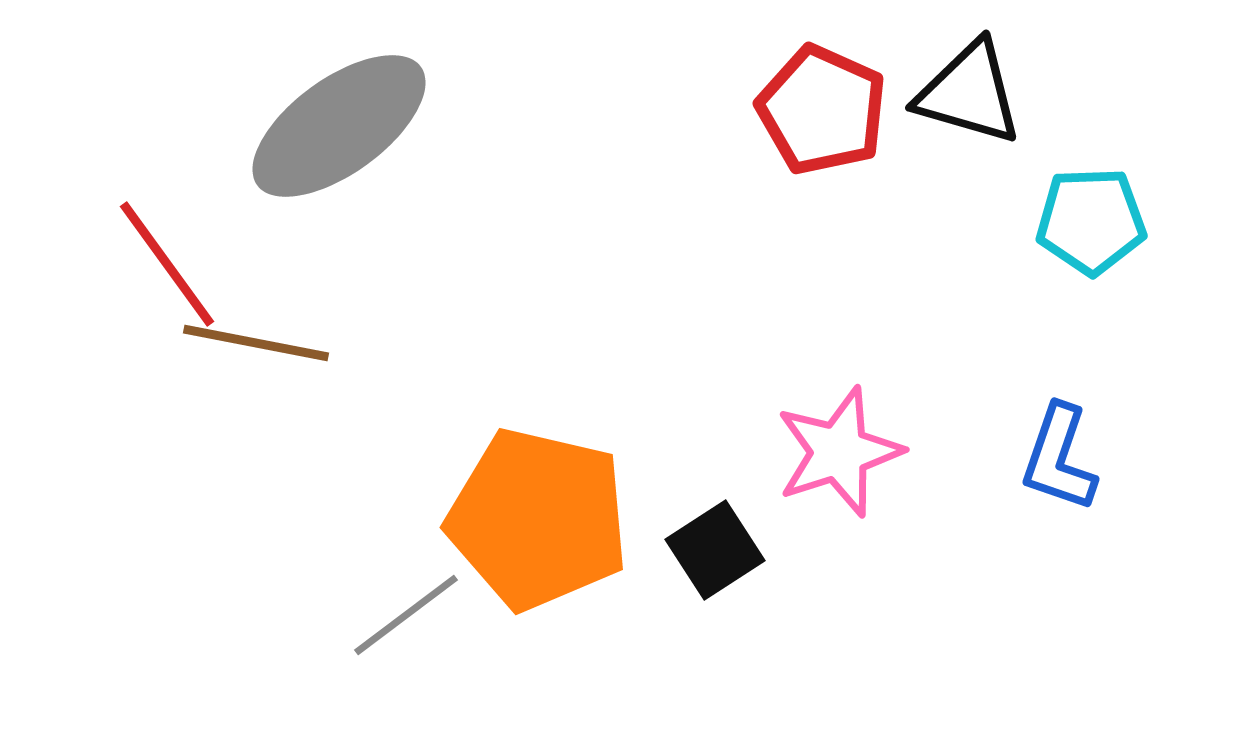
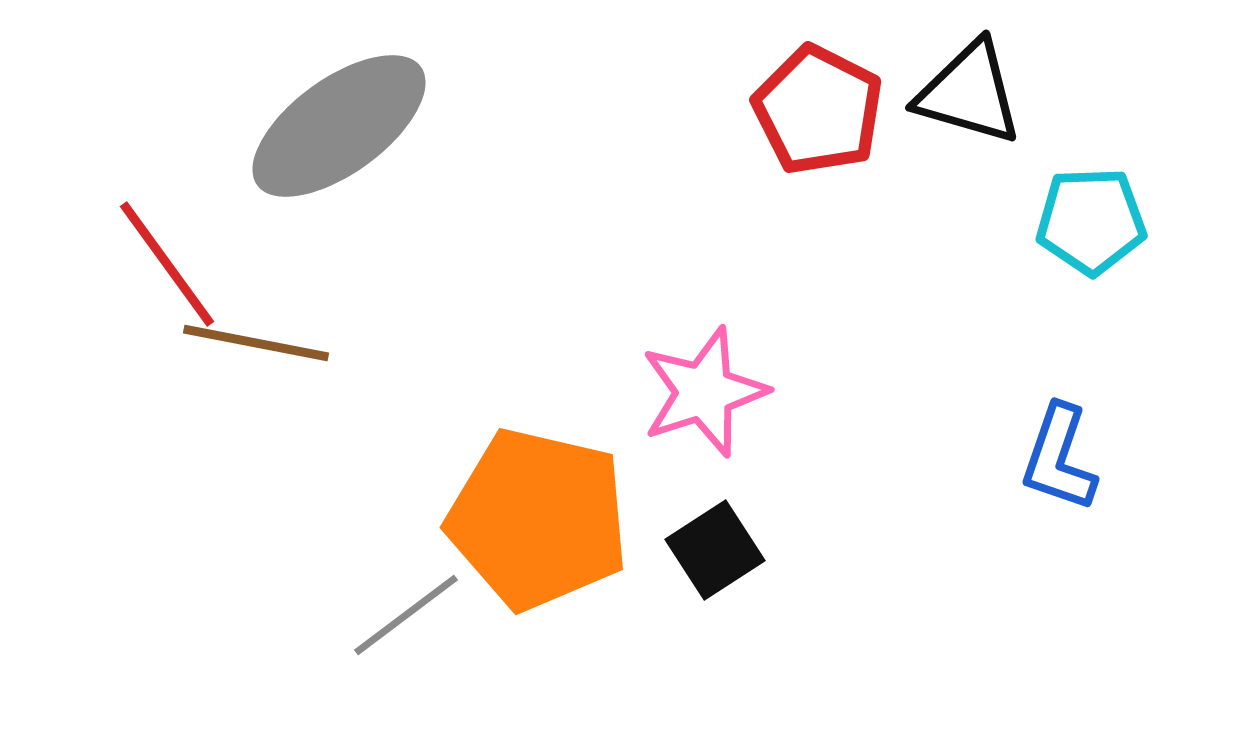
red pentagon: moved 4 px left; rotated 3 degrees clockwise
pink star: moved 135 px left, 60 px up
